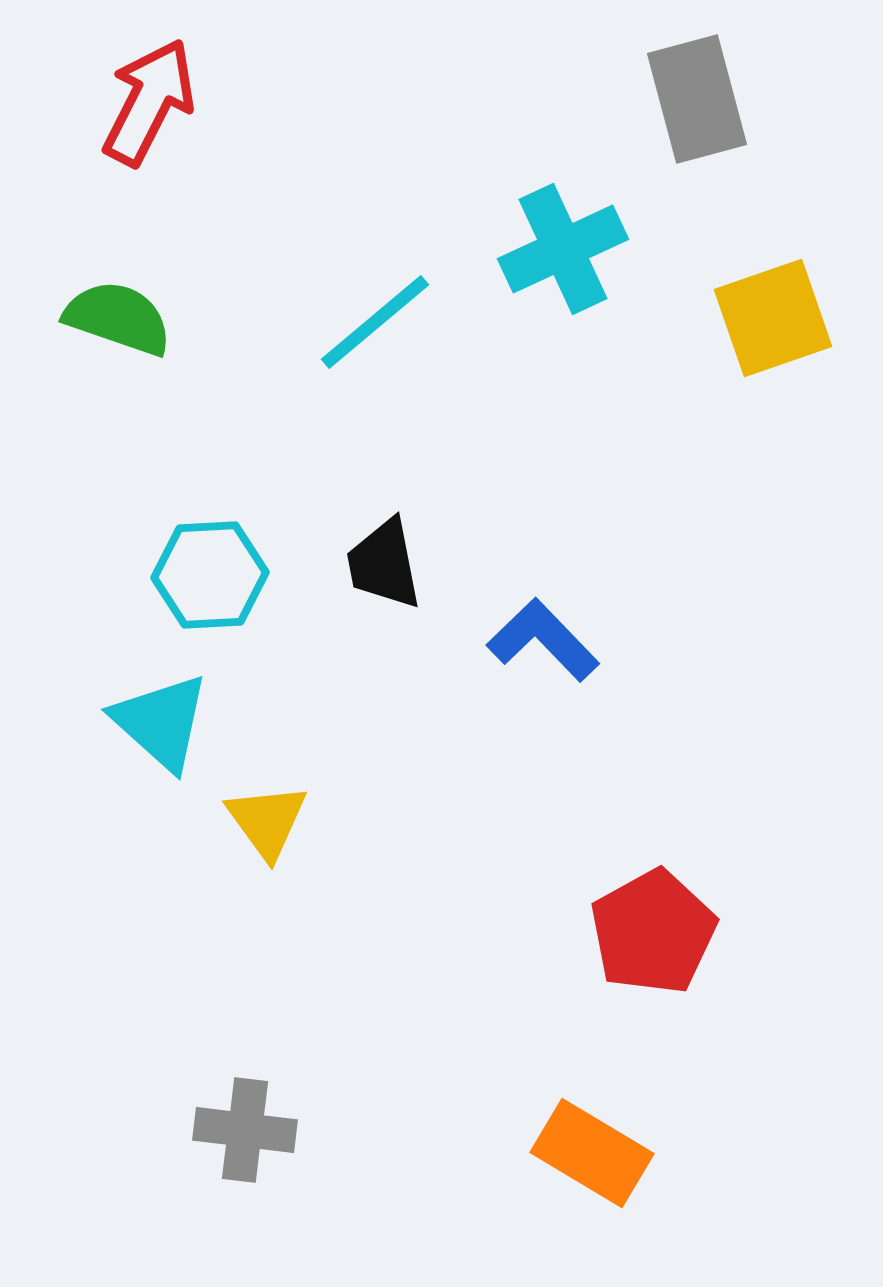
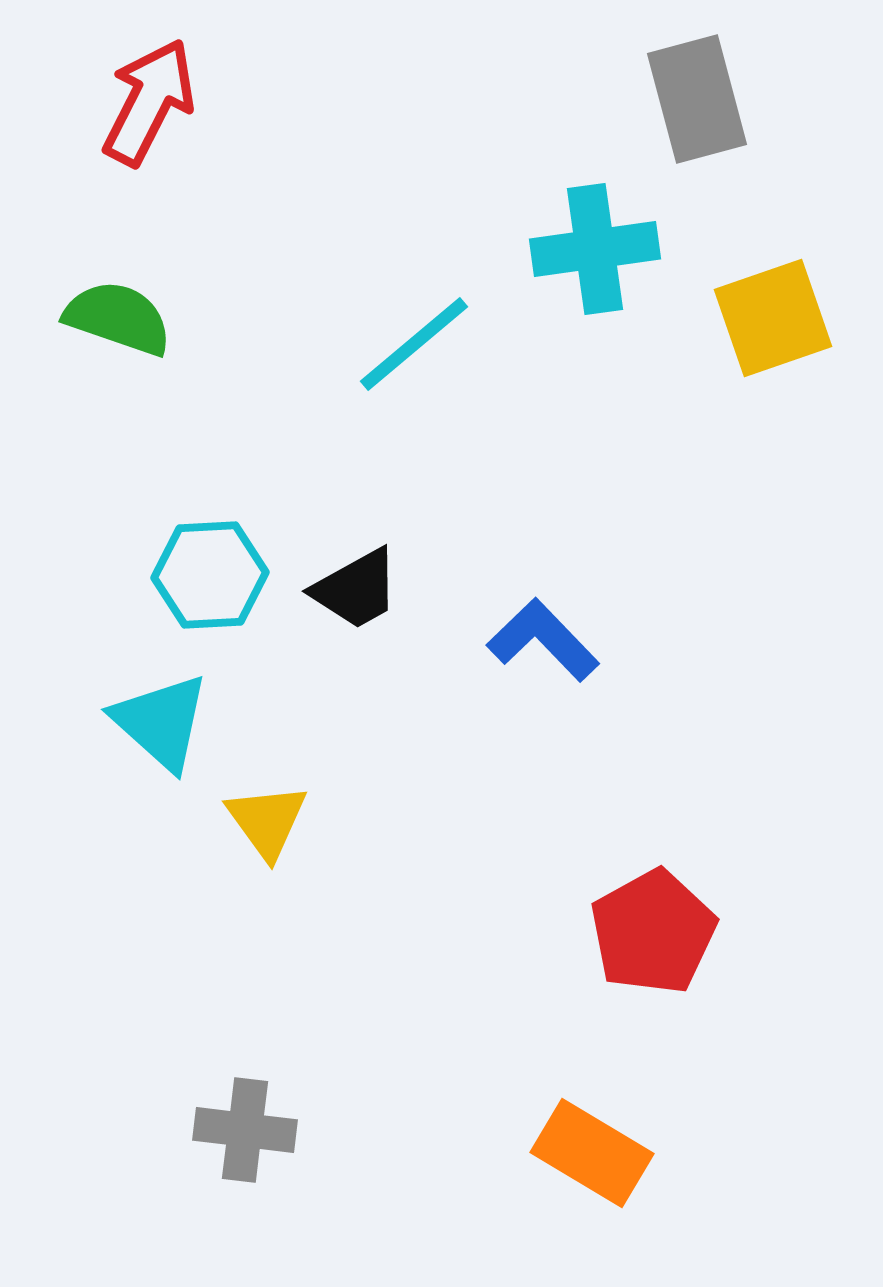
cyan cross: moved 32 px right; rotated 17 degrees clockwise
cyan line: moved 39 px right, 22 px down
black trapezoid: moved 28 px left, 25 px down; rotated 108 degrees counterclockwise
